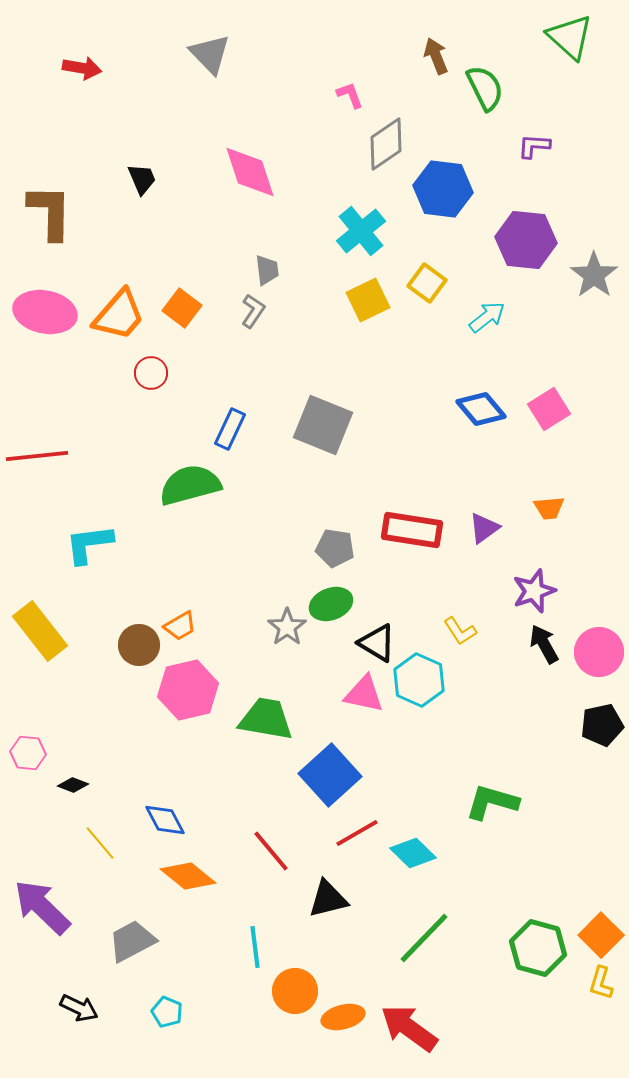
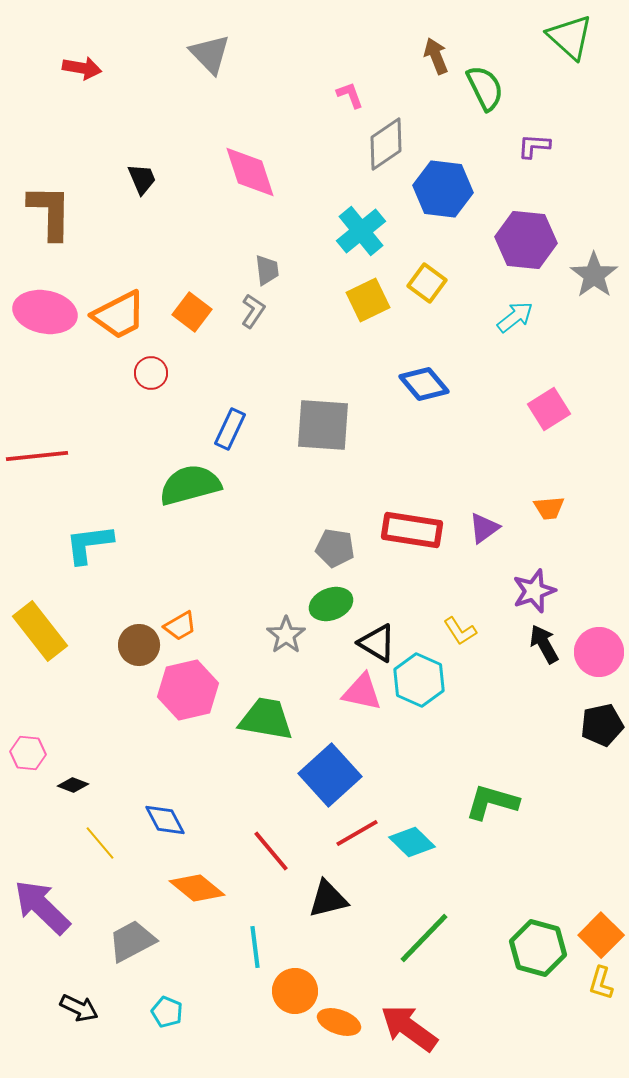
orange square at (182, 308): moved 10 px right, 4 px down
orange trapezoid at (119, 315): rotated 22 degrees clockwise
cyan arrow at (487, 317): moved 28 px right
blue diamond at (481, 409): moved 57 px left, 25 px up
gray square at (323, 425): rotated 18 degrees counterclockwise
gray star at (287, 627): moved 1 px left, 8 px down
pink triangle at (364, 694): moved 2 px left, 2 px up
cyan diamond at (413, 853): moved 1 px left, 11 px up
orange diamond at (188, 876): moved 9 px right, 12 px down
orange ellipse at (343, 1017): moved 4 px left, 5 px down; rotated 33 degrees clockwise
